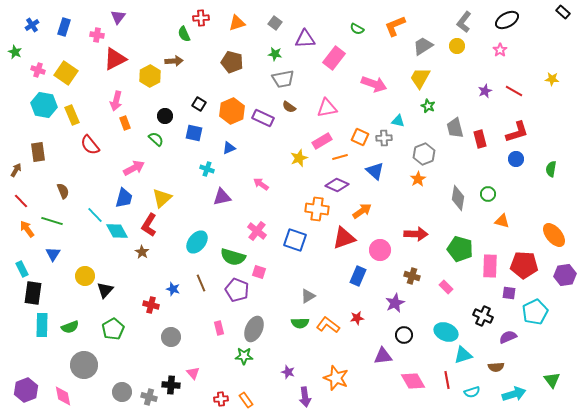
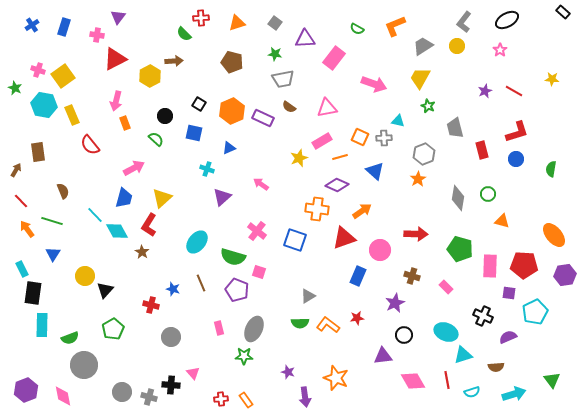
green semicircle at (184, 34): rotated 21 degrees counterclockwise
green star at (15, 52): moved 36 px down
yellow square at (66, 73): moved 3 px left, 3 px down; rotated 20 degrees clockwise
red rectangle at (480, 139): moved 2 px right, 11 px down
purple triangle at (222, 197): rotated 30 degrees counterclockwise
green semicircle at (70, 327): moved 11 px down
